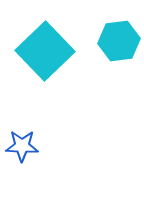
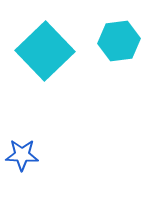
blue star: moved 9 px down
